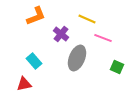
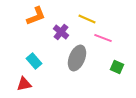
purple cross: moved 2 px up
